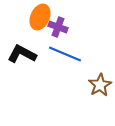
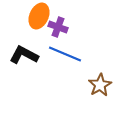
orange ellipse: moved 1 px left, 1 px up
black L-shape: moved 2 px right, 1 px down
